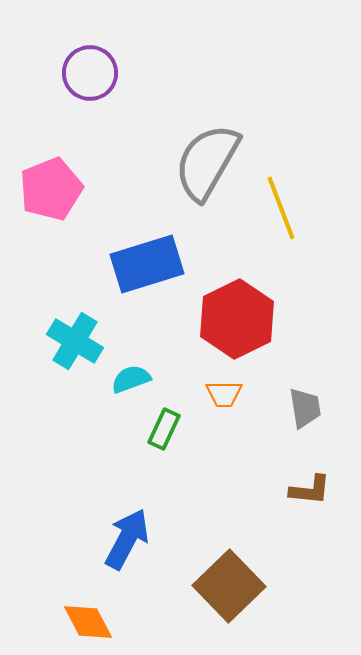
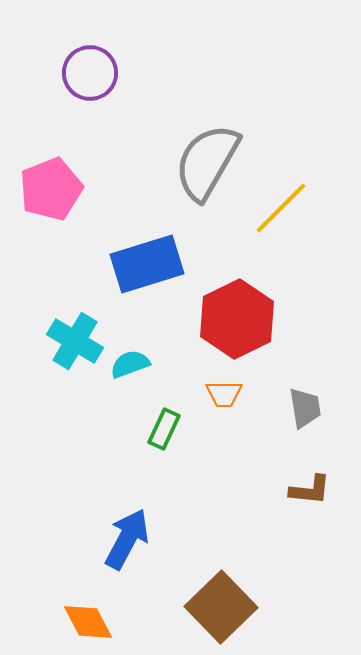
yellow line: rotated 66 degrees clockwise
cyan semicircle: moved 1 px left, 15 px up
brown square: moved 8 px left, 21 px down
